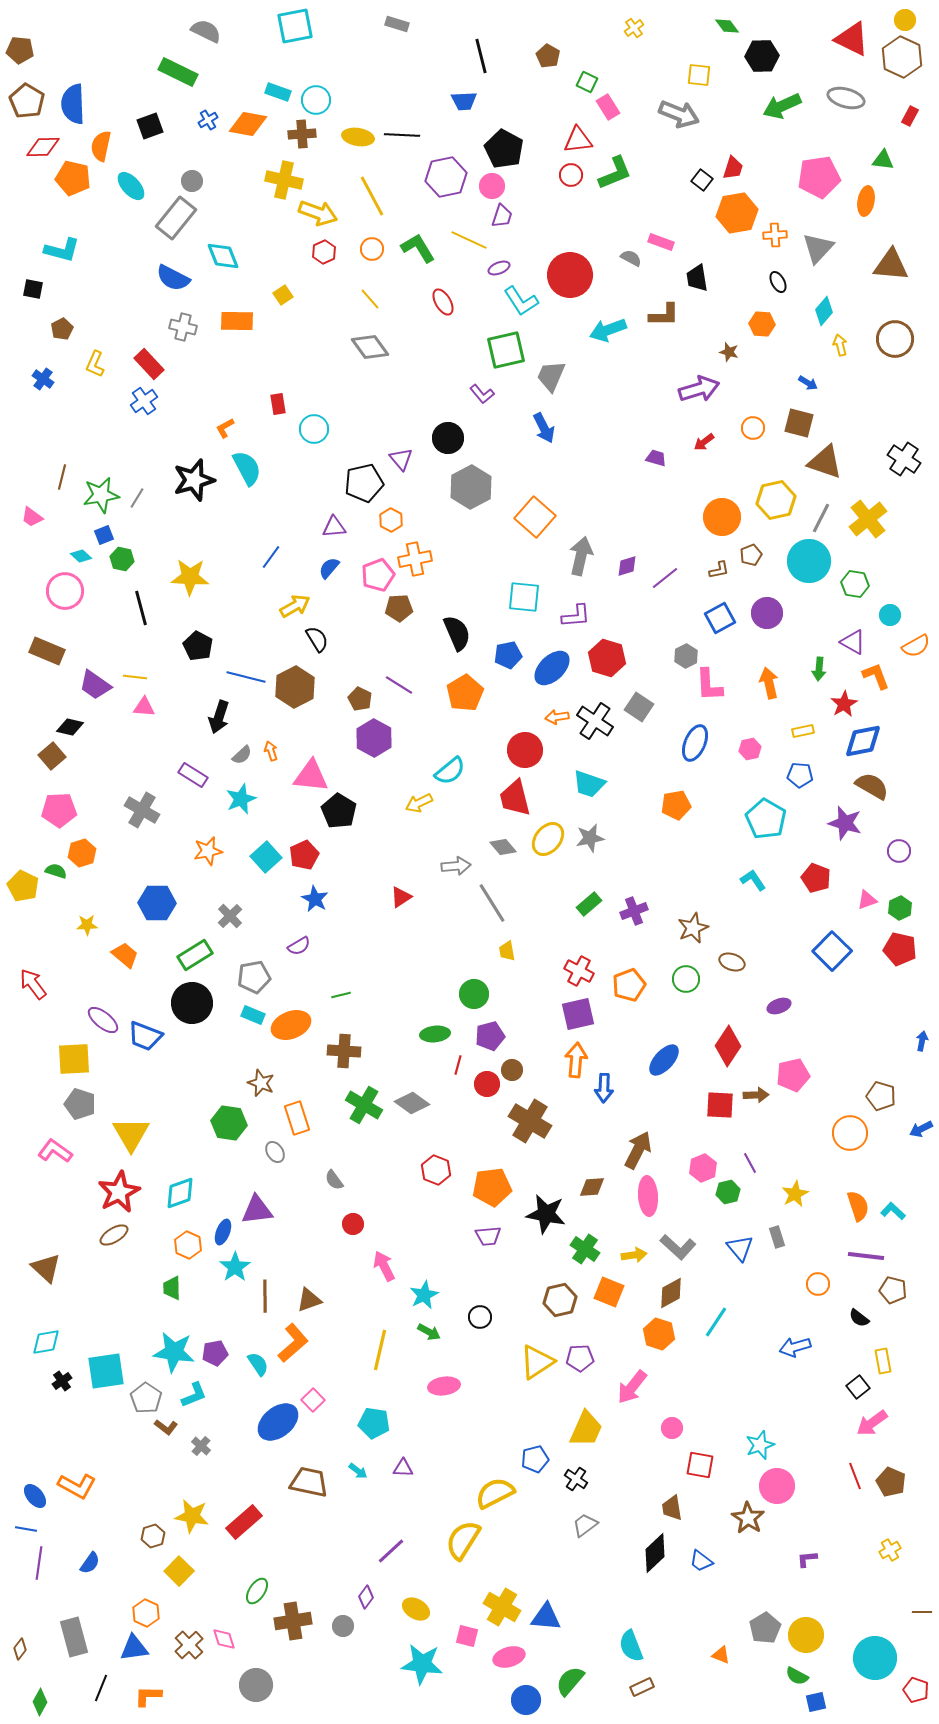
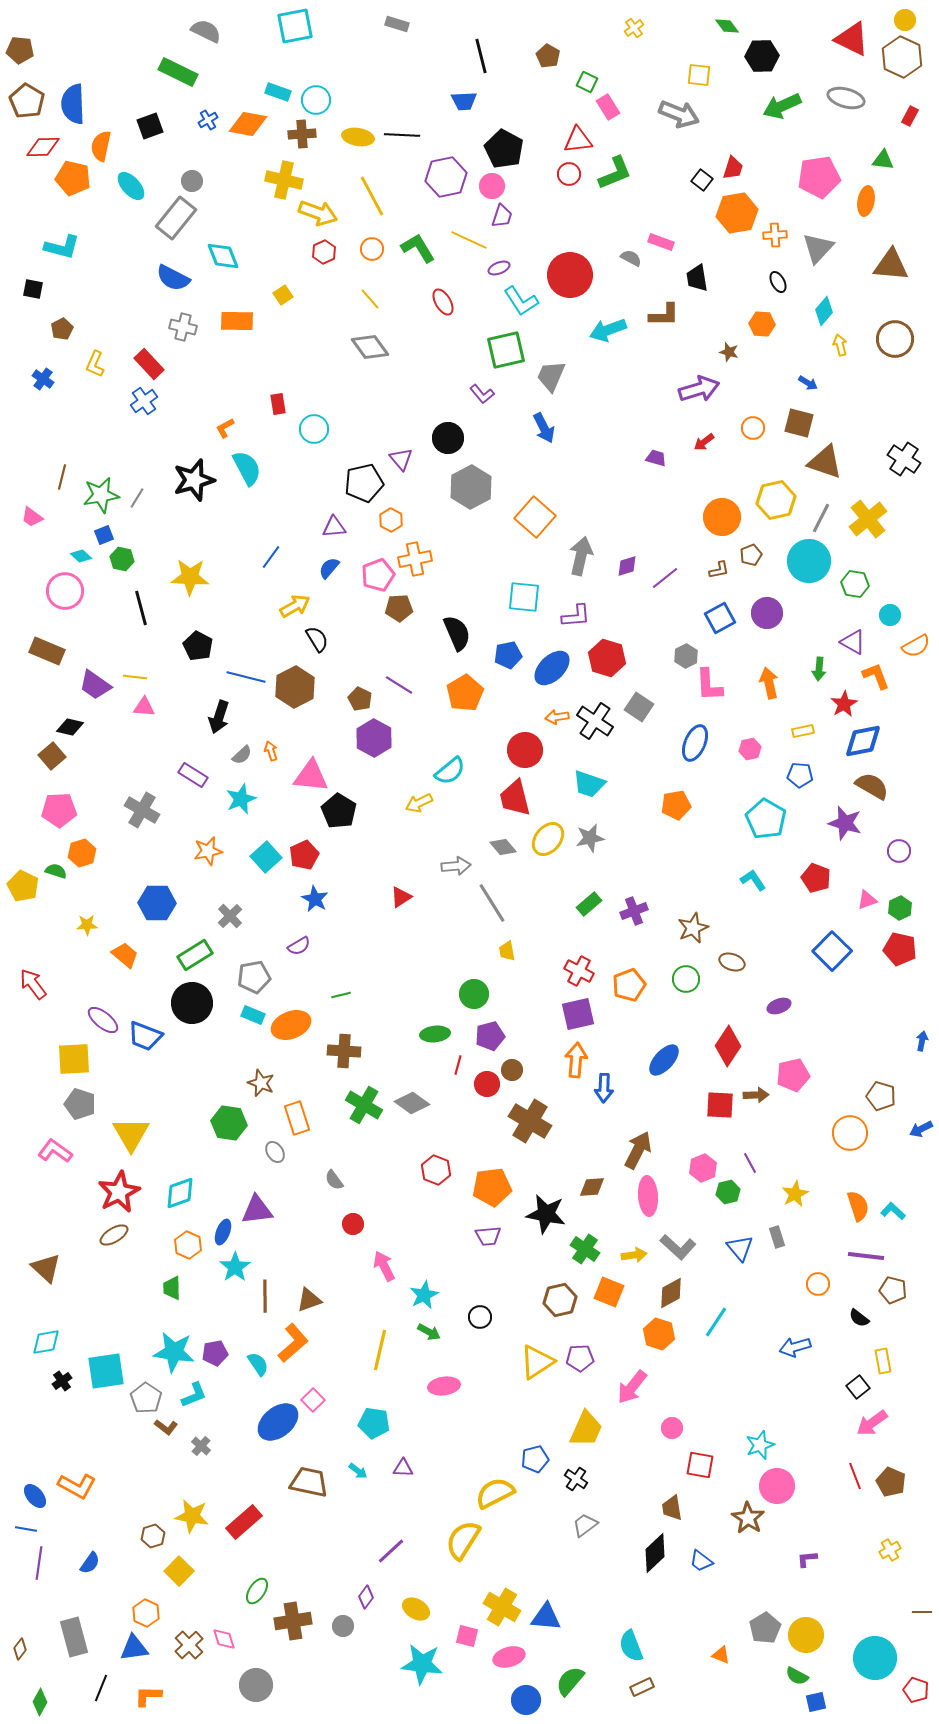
red circle at (571, 175): moved 2 px left, 1 px up
cyan L-shape at (62, 250): moved 3 px up
